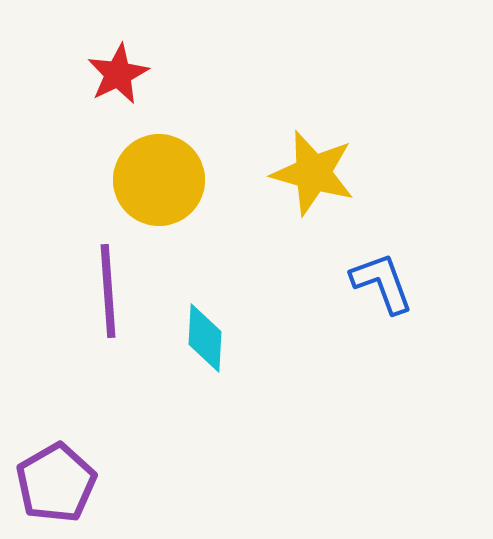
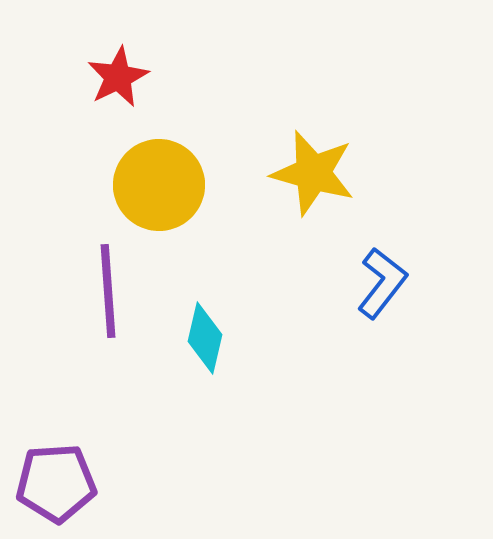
red star: moved 3 px down
yellow circle: moved 5 px down
blue L-shape: rotated 58 degrees clockwise
cyan diamond: rotated 10 degrees clockwise
purple pentagon: rotated 26 degrees clockwise
